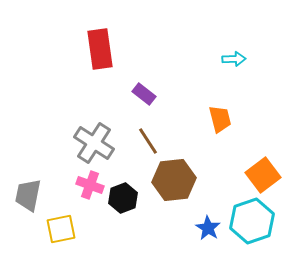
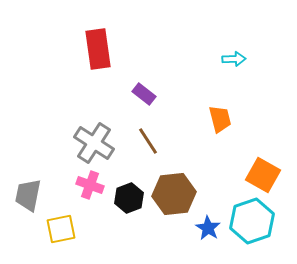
red rectangle: moved 2 px left
orange square: rotated 24 degrees counterclockwise
brown hexagon: moved 14 px down
black hexagon: moved 6 px right
